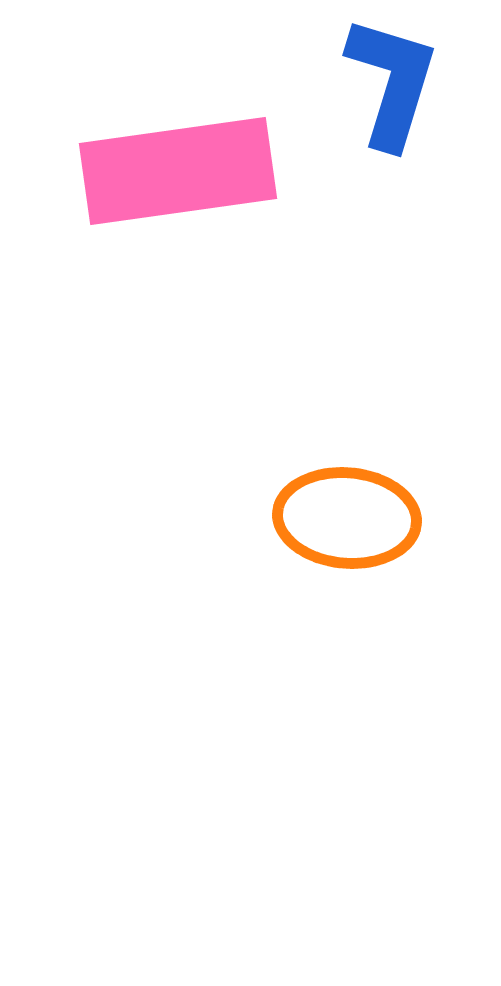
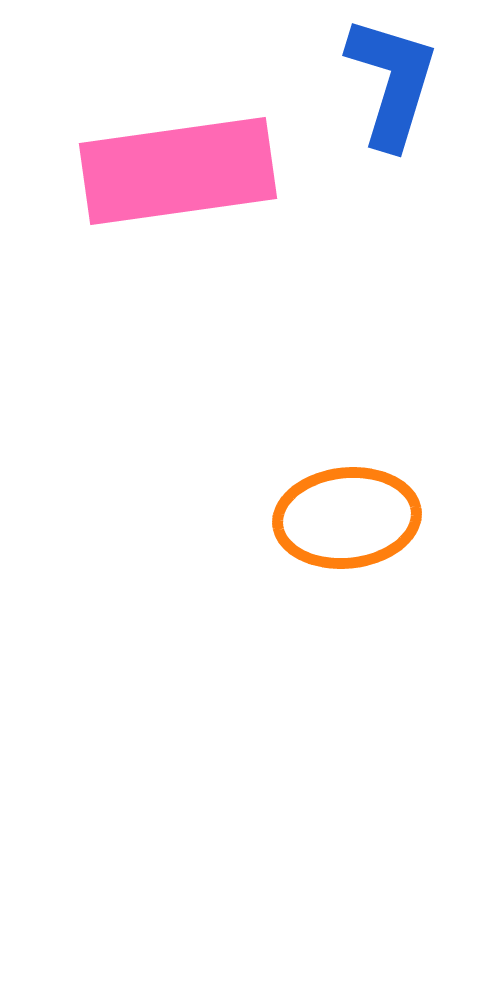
orange ellipse: rotated 11 degrees counterclockwise
